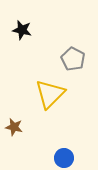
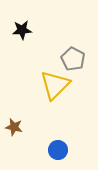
black star: rotated 18 degrees counterclockwise
yellow triangle: moved 5 px right, 9 px up
blue circle: moved 6 px left, 8 px up
